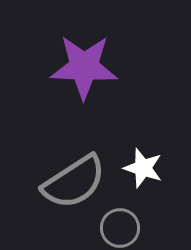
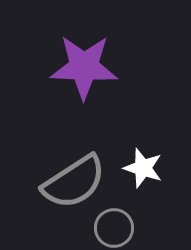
gray circle: moved 6 px left
